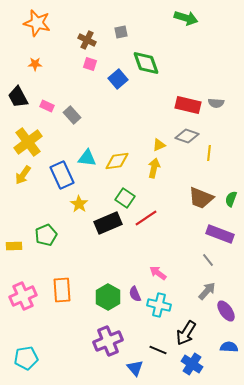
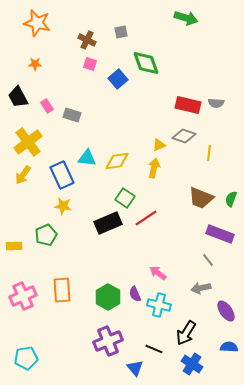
pink rectangle at (47, 106): rotated 32 degrees clockwise
gray rectangle at (72, 115): rotated 30 degrees counterclockwise
gray diamond at (187, 136): moved 3 px left
yellow star at (79, 204): moved 16 px left, 2 px down; rotated 24 degrees counterclockwise
gray arrow at (207, 291): moved 6 px left, 3 px up; rotated 144 degrees counterclockwise
black line at (158, 350): moved 4 px left, 1 px up
